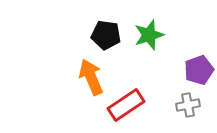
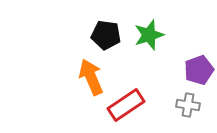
gray cross: rotated 20 degrees clockwise
